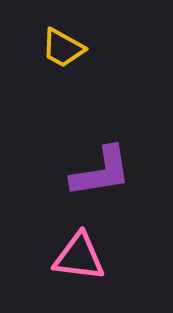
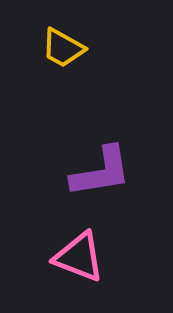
pink triangle: rotated 14 degrees clockwise
